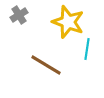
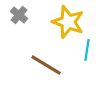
gray cross: rotated 18 degrees counterclockwise
cyan line: moved 1 px down
